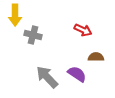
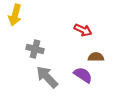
yellow arrow: rotated 15 degrees clockwise
gray cross: moved 2 px right, 14 px down
purple semicircle: moved 6 px right, 1 px down
